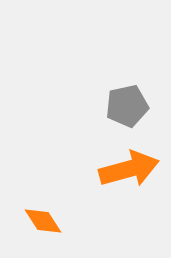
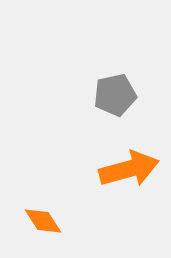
gray pentagon: moved 12 px left, 11 px up
